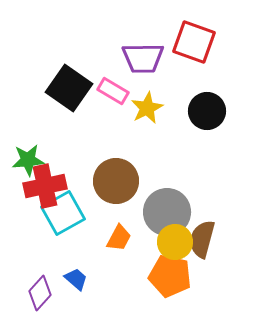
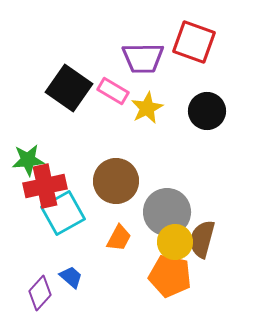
blue trapezoid: moved 5 px left, 2 px up
